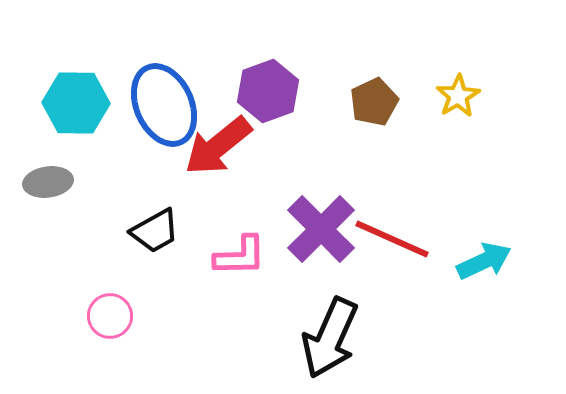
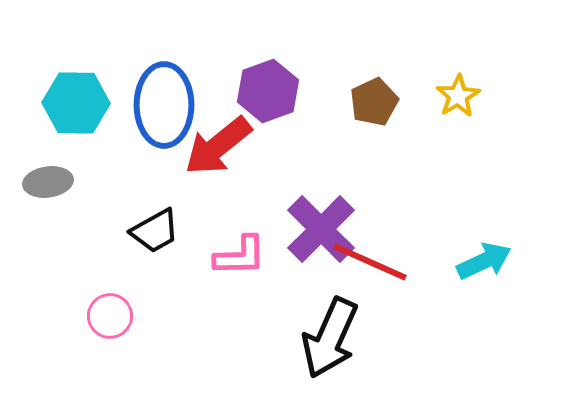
blue ellipse: rotated 24 degrees clockwise
red line: moved 22 px left, 23 px down
